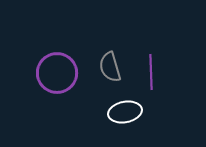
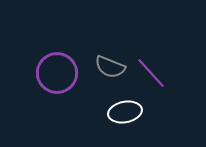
gray semicircle: rotated 52 degrees counterclockwise
purple line: moved 1 px down; rotated 40 degrees counterclockwise
